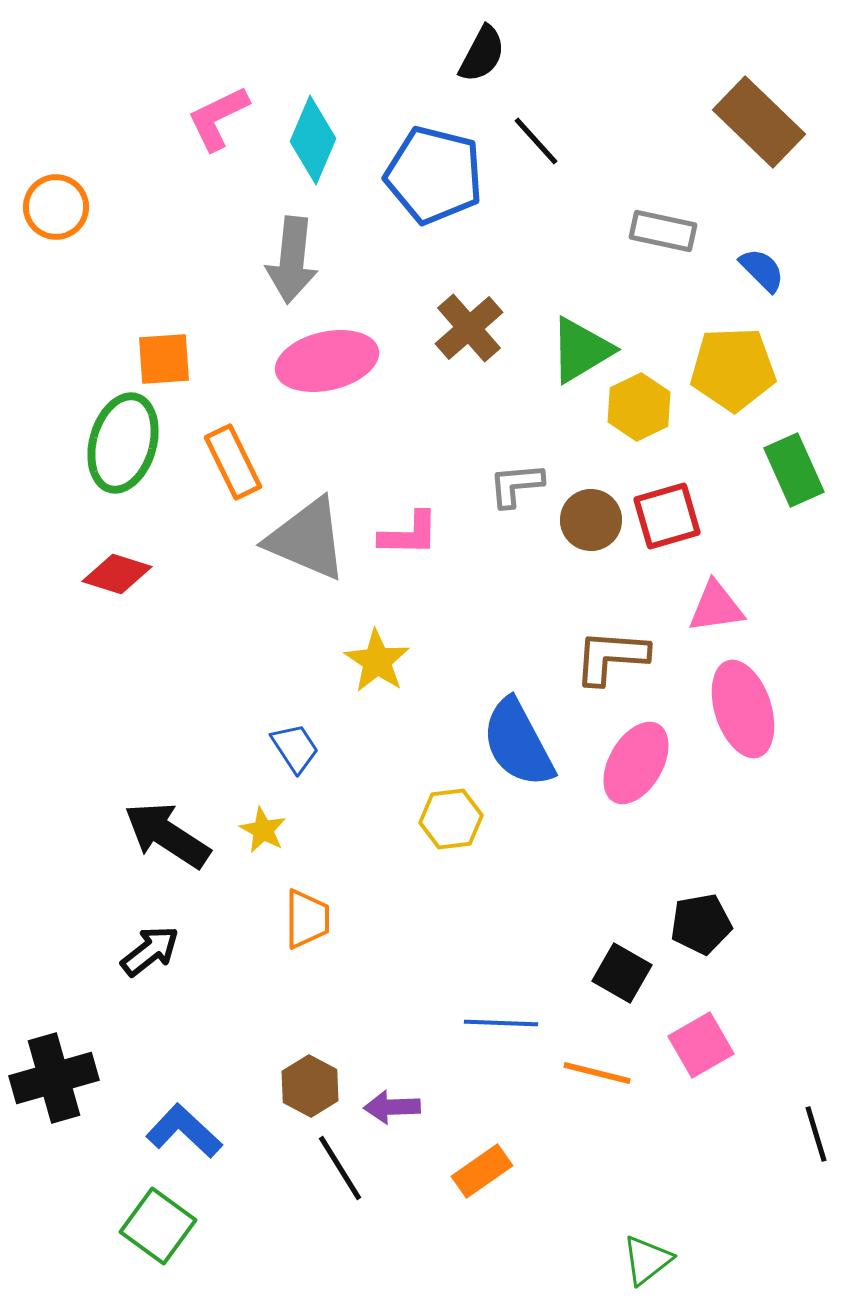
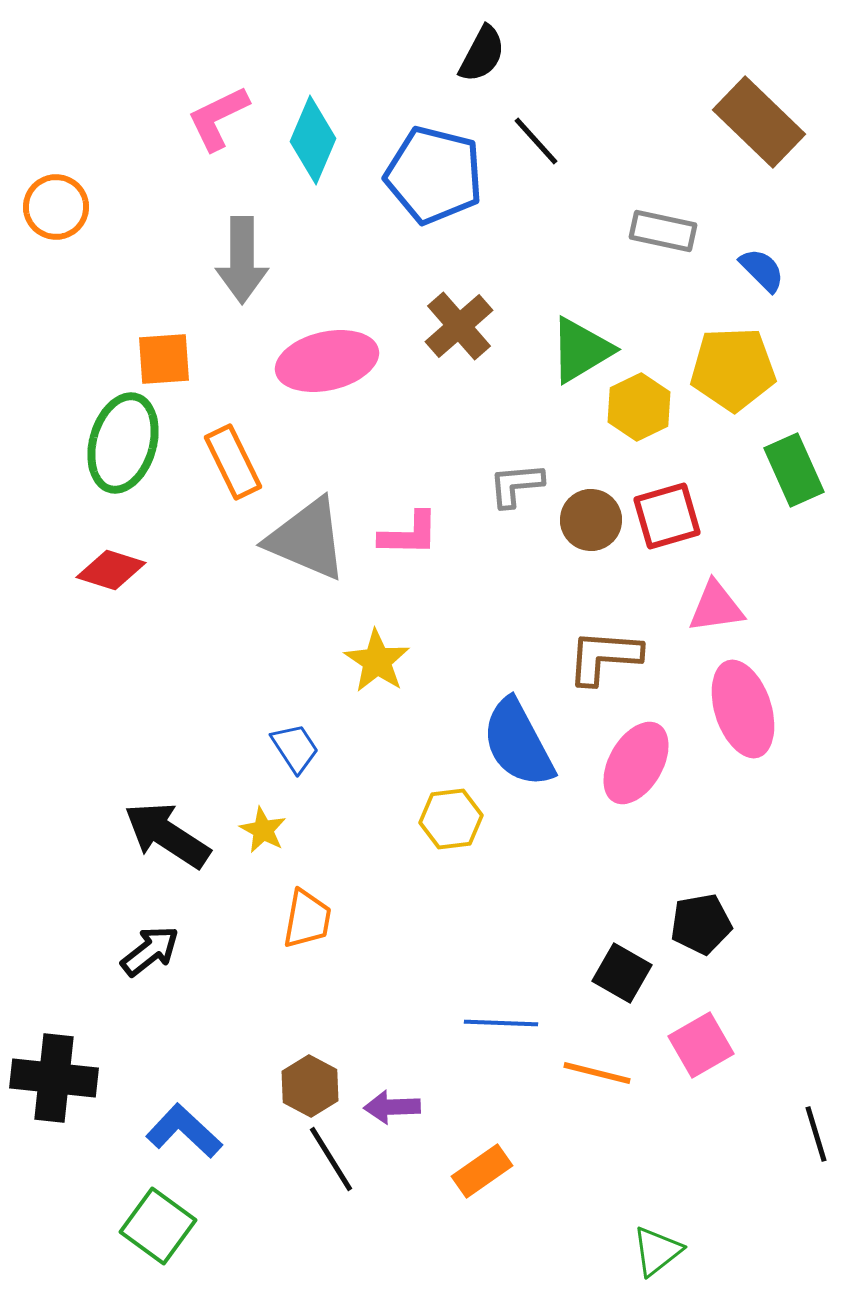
gray arrow at (292, 260): moved 50 px left; rotated 6 degrees counterclockwise
brown cross at (469, 328): moved 10 px left, 2 px up
red diamond at (117, 574): moved 6 px left, 4 px up
brown L-shape at (611, 657): moved 7 px left
orange trapezoid at (307, 919): rotated 10 degrees clockwise
black cross at (54, 1078): rotated 22 degrees clockwise
black line at (340, 1168): moved 9 px left, 9 px up
green triangle at (647, 1260): moved 10 px right, 9 px up
